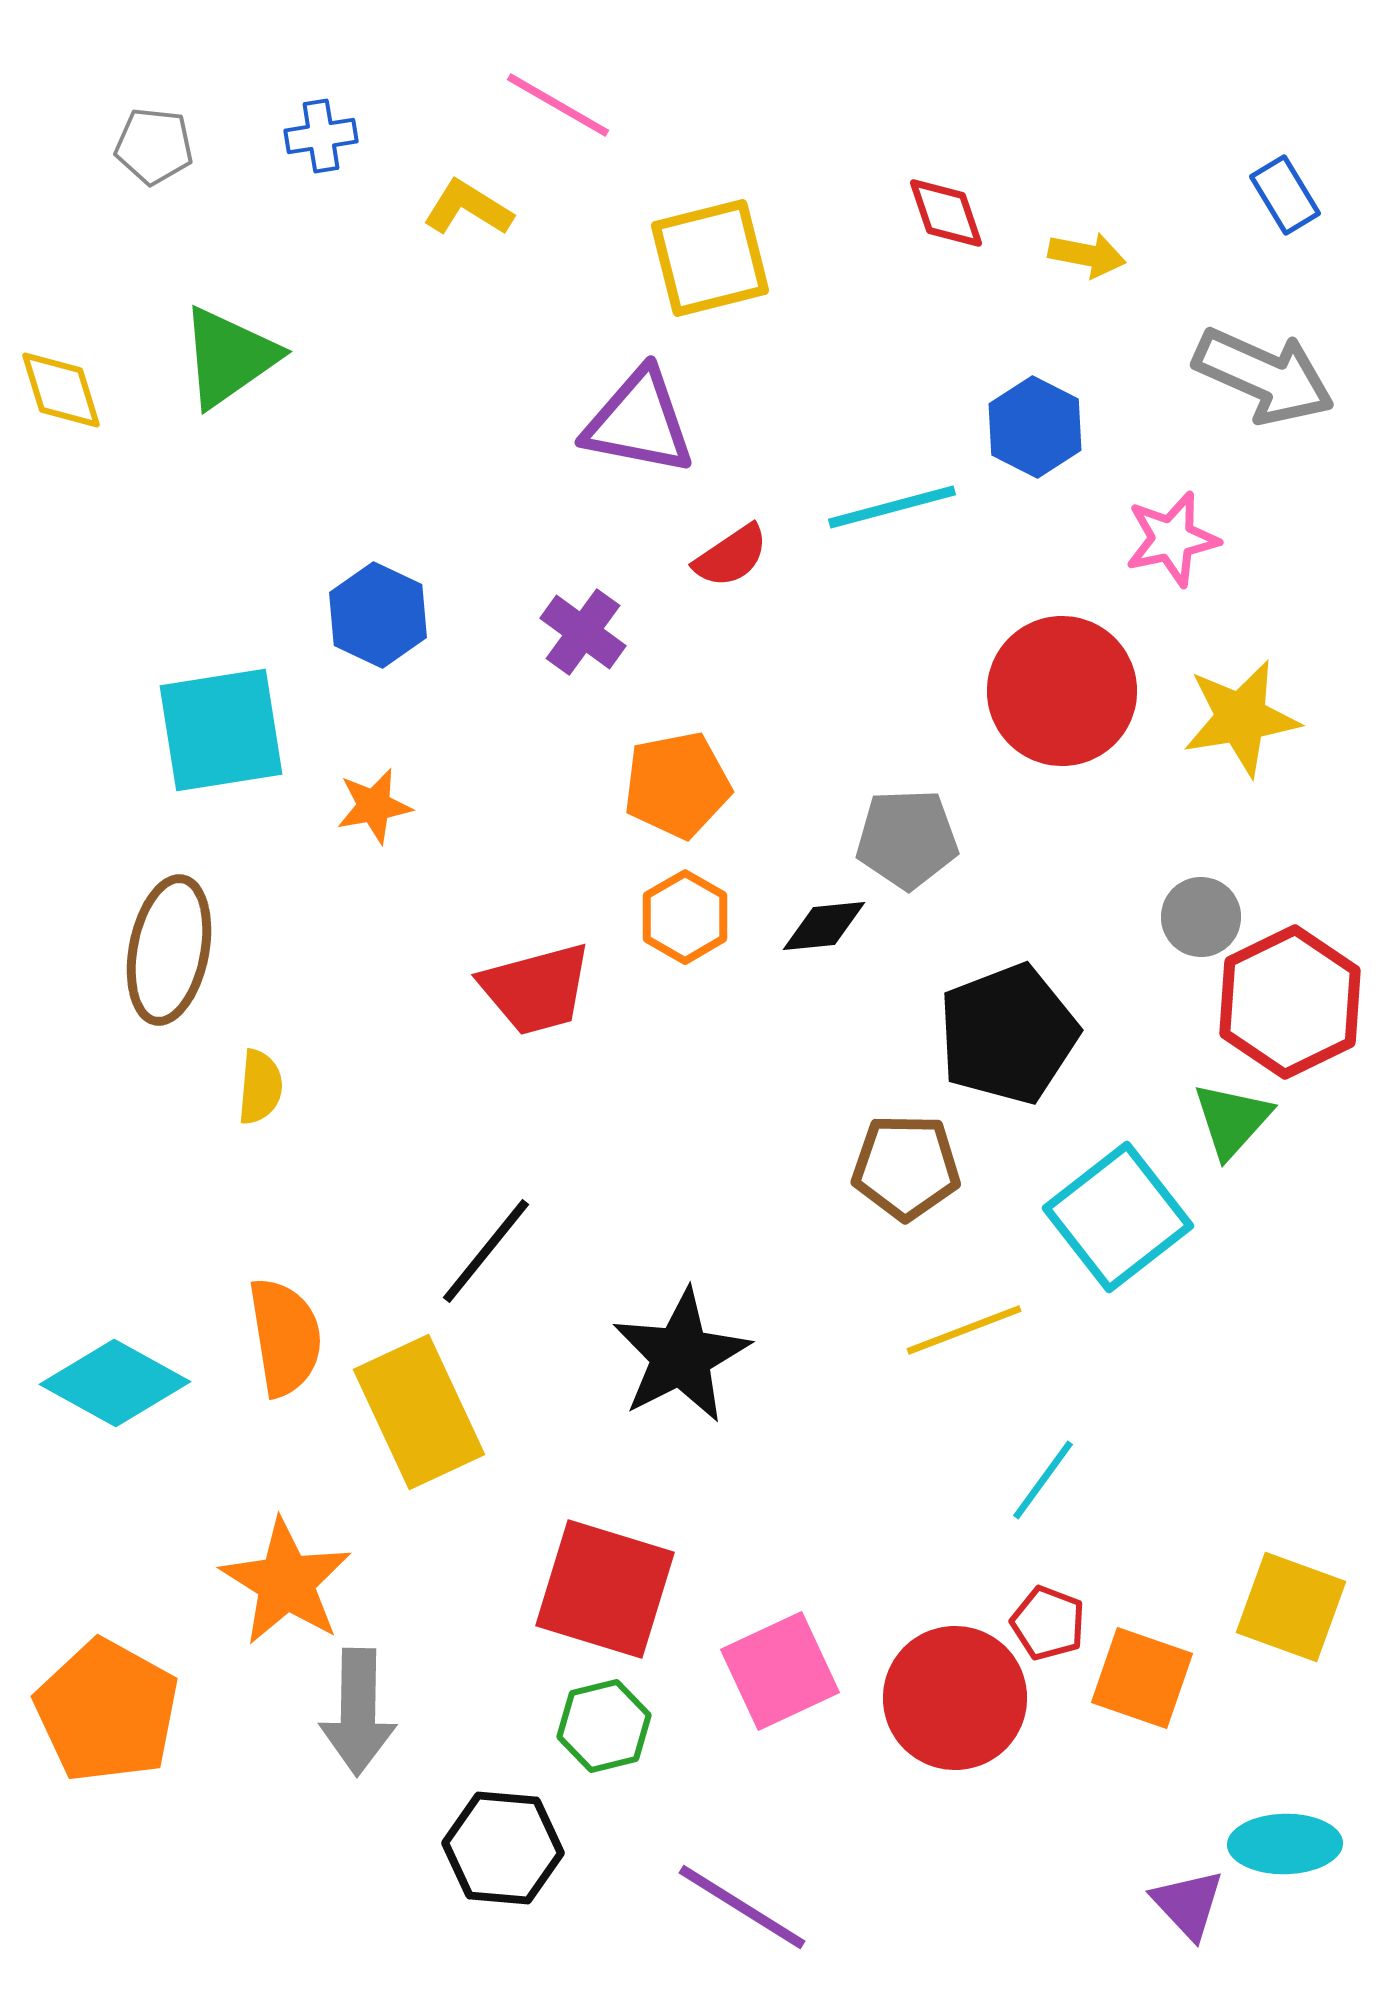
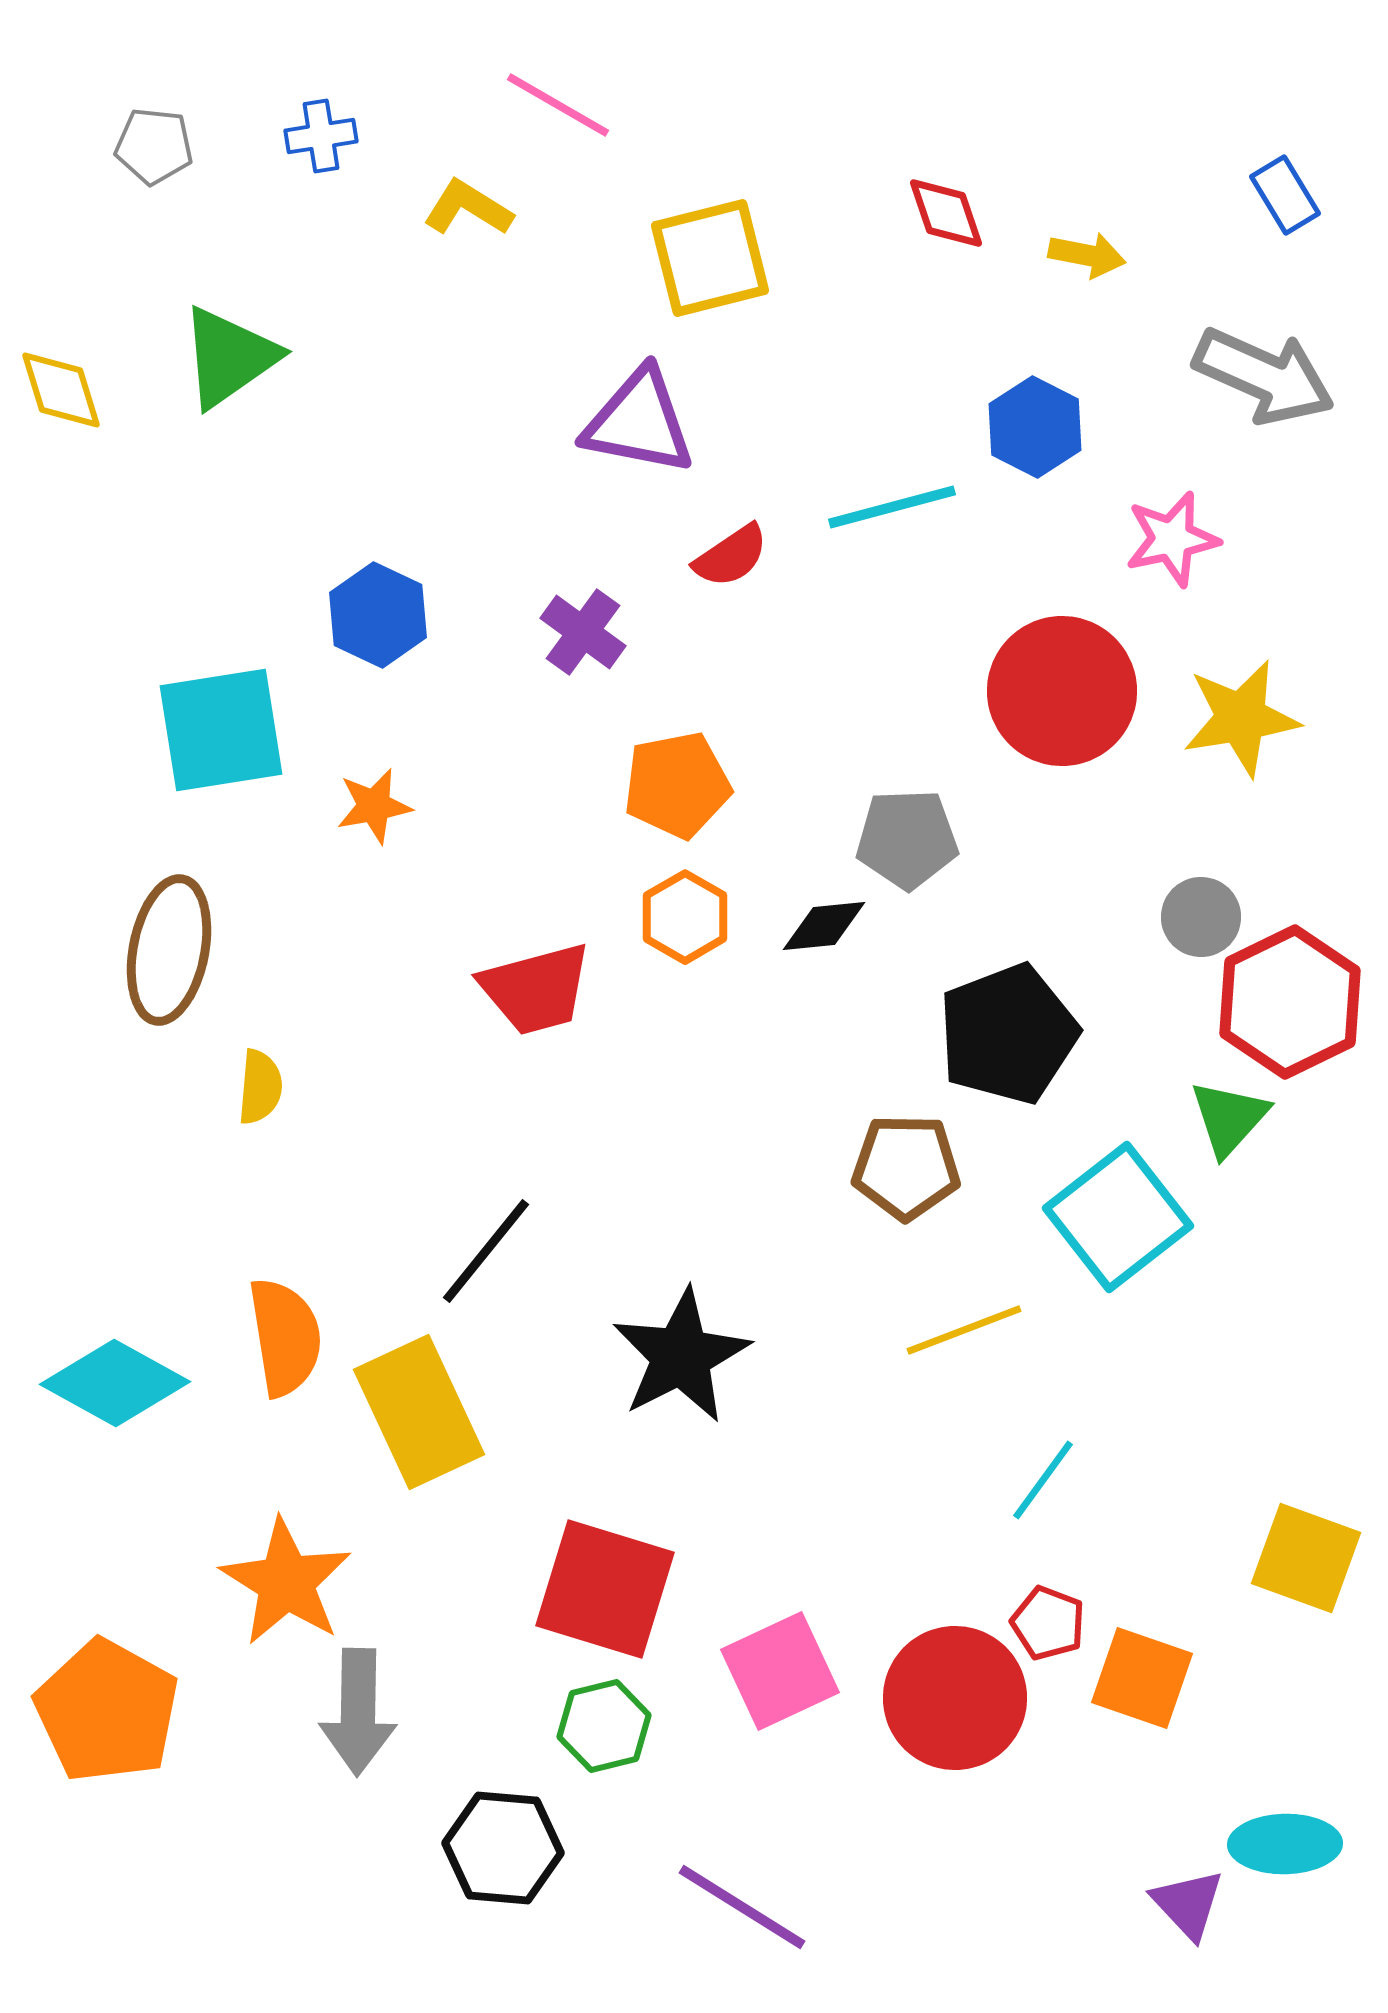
green triangle at (1232, 1120): moved 3 px left, 2 px up
yellow square at (1291, 1607): moved 15 px right, 49 px up
